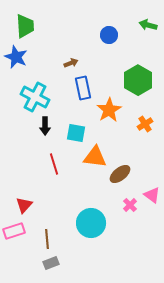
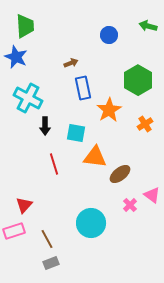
green arrow: moved 1 px down
cyan cross: moved 7 px left, 1 px down
brown line: rotated 24 degrees counterclockwise
